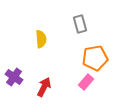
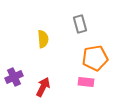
yellow semicircle: moved 2 px right
purple cross: rotated 30 degrees clockwise
pink rectangle: rotated 56 degrees clockwise
red arrow: moved 1 px left
